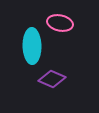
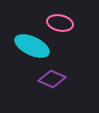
cyan ellipse: rotated 64 degrees counterclockwise
